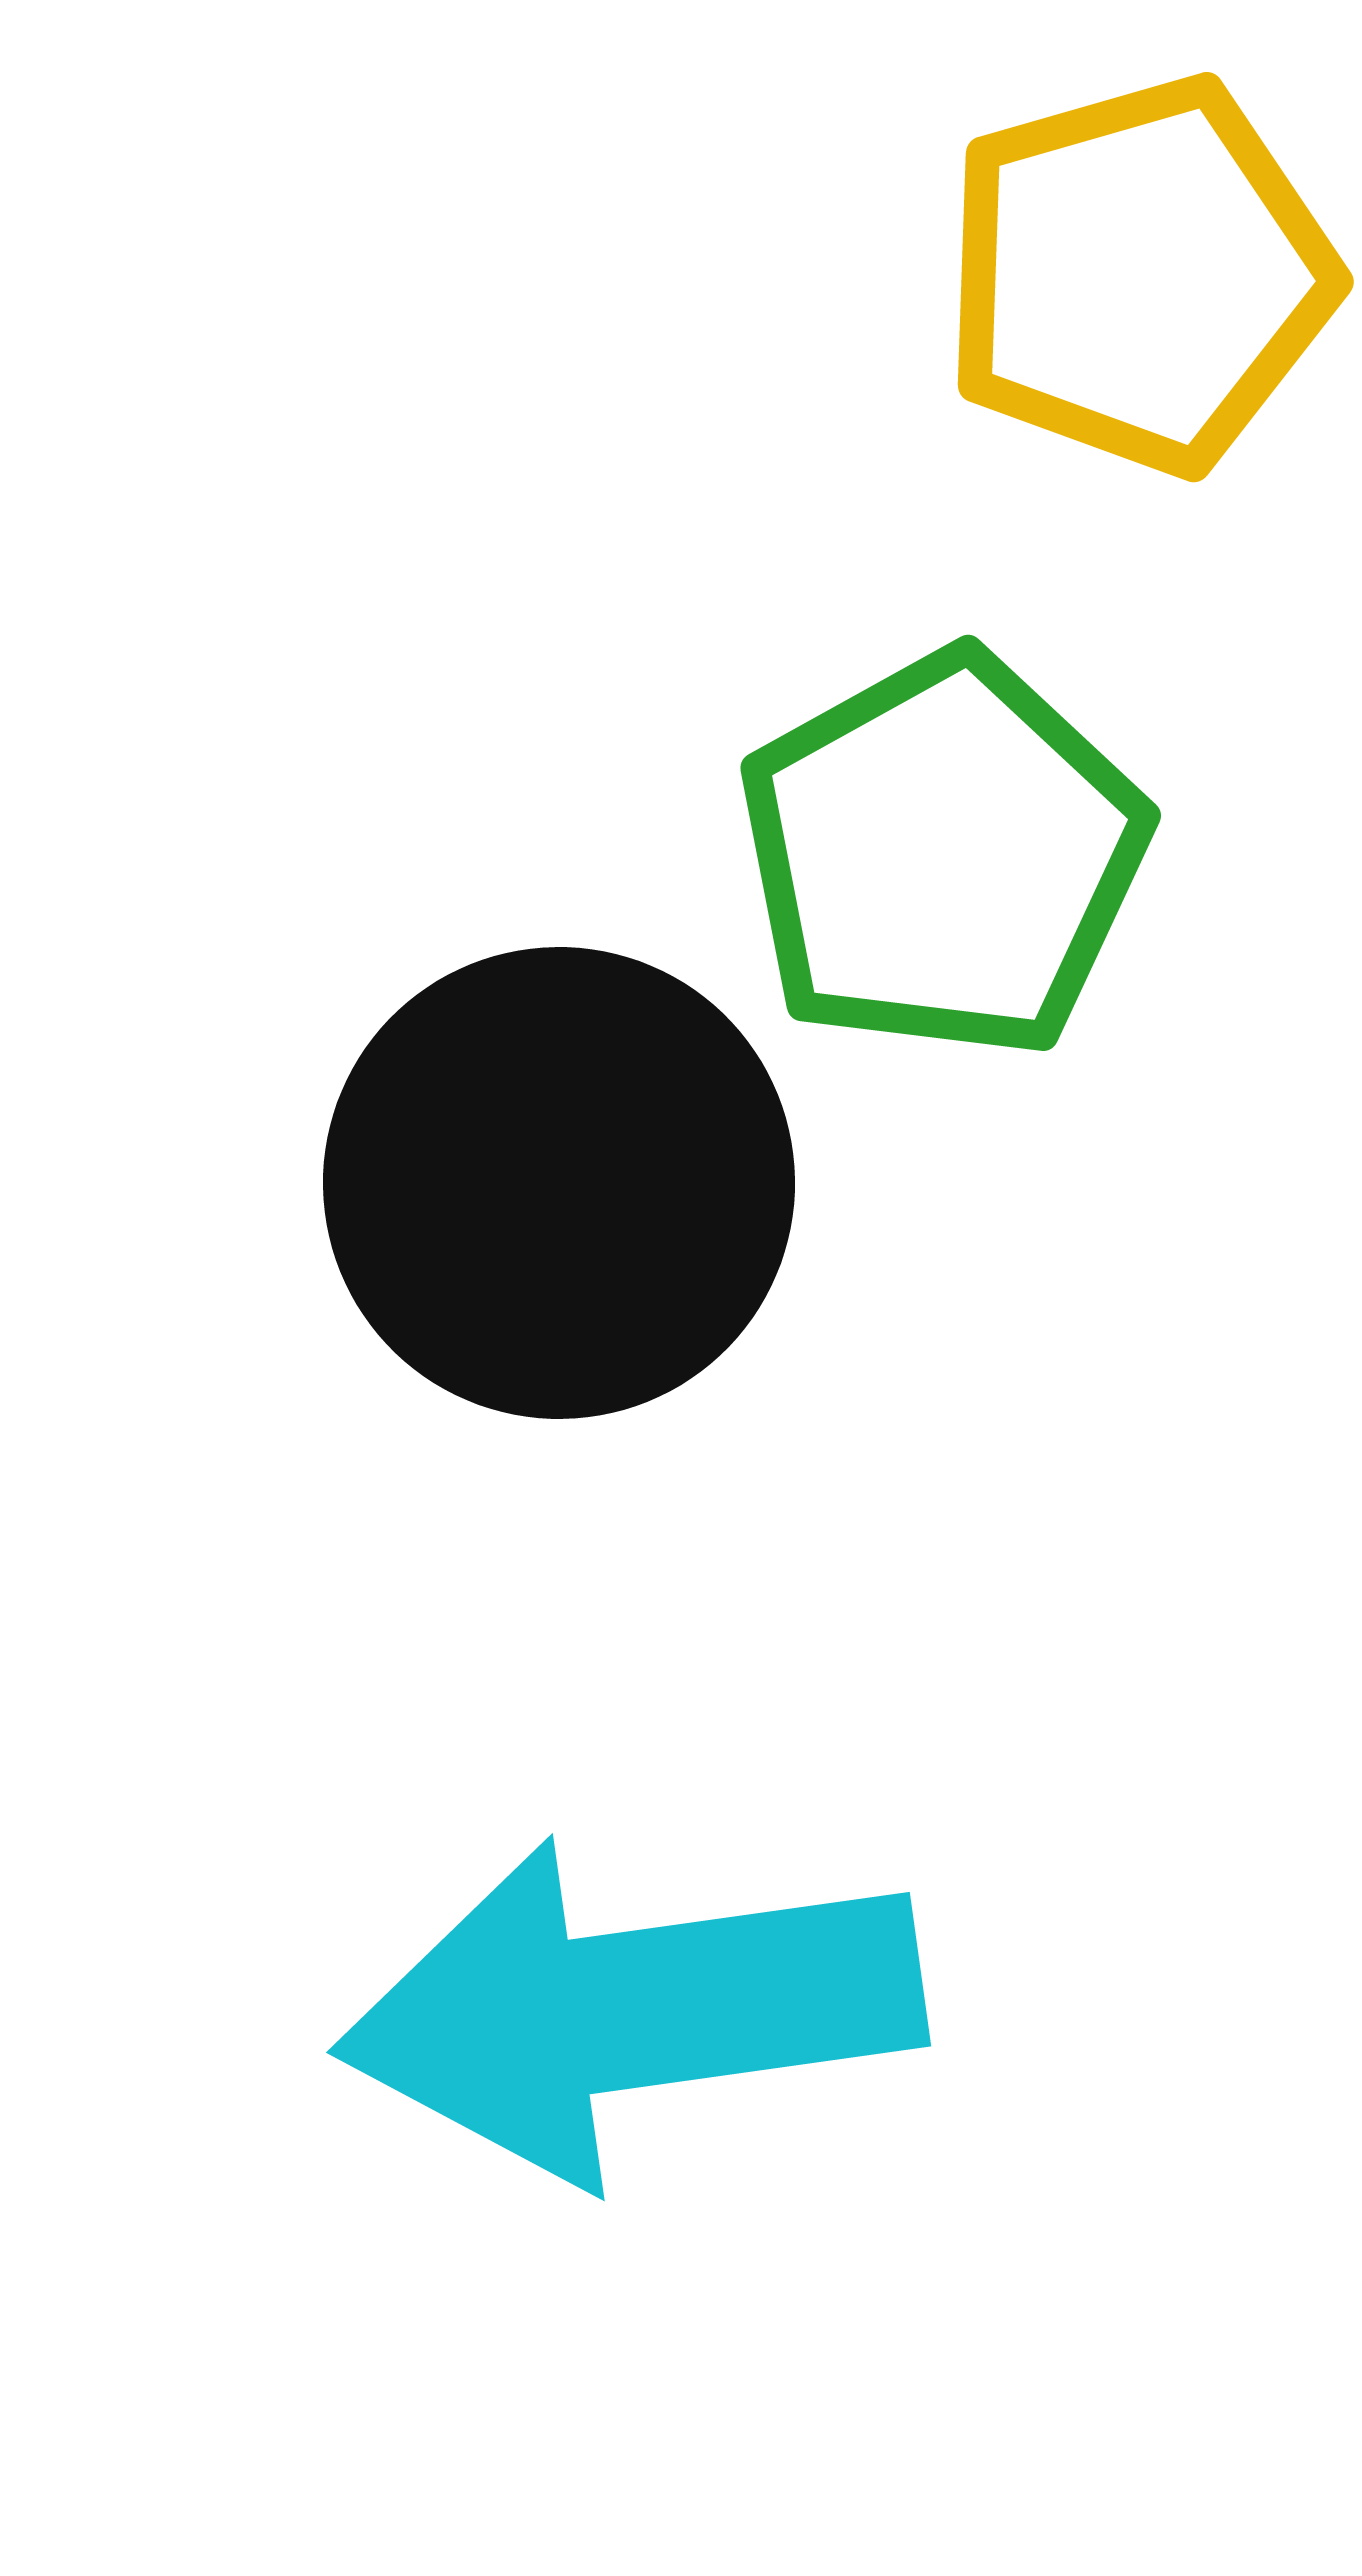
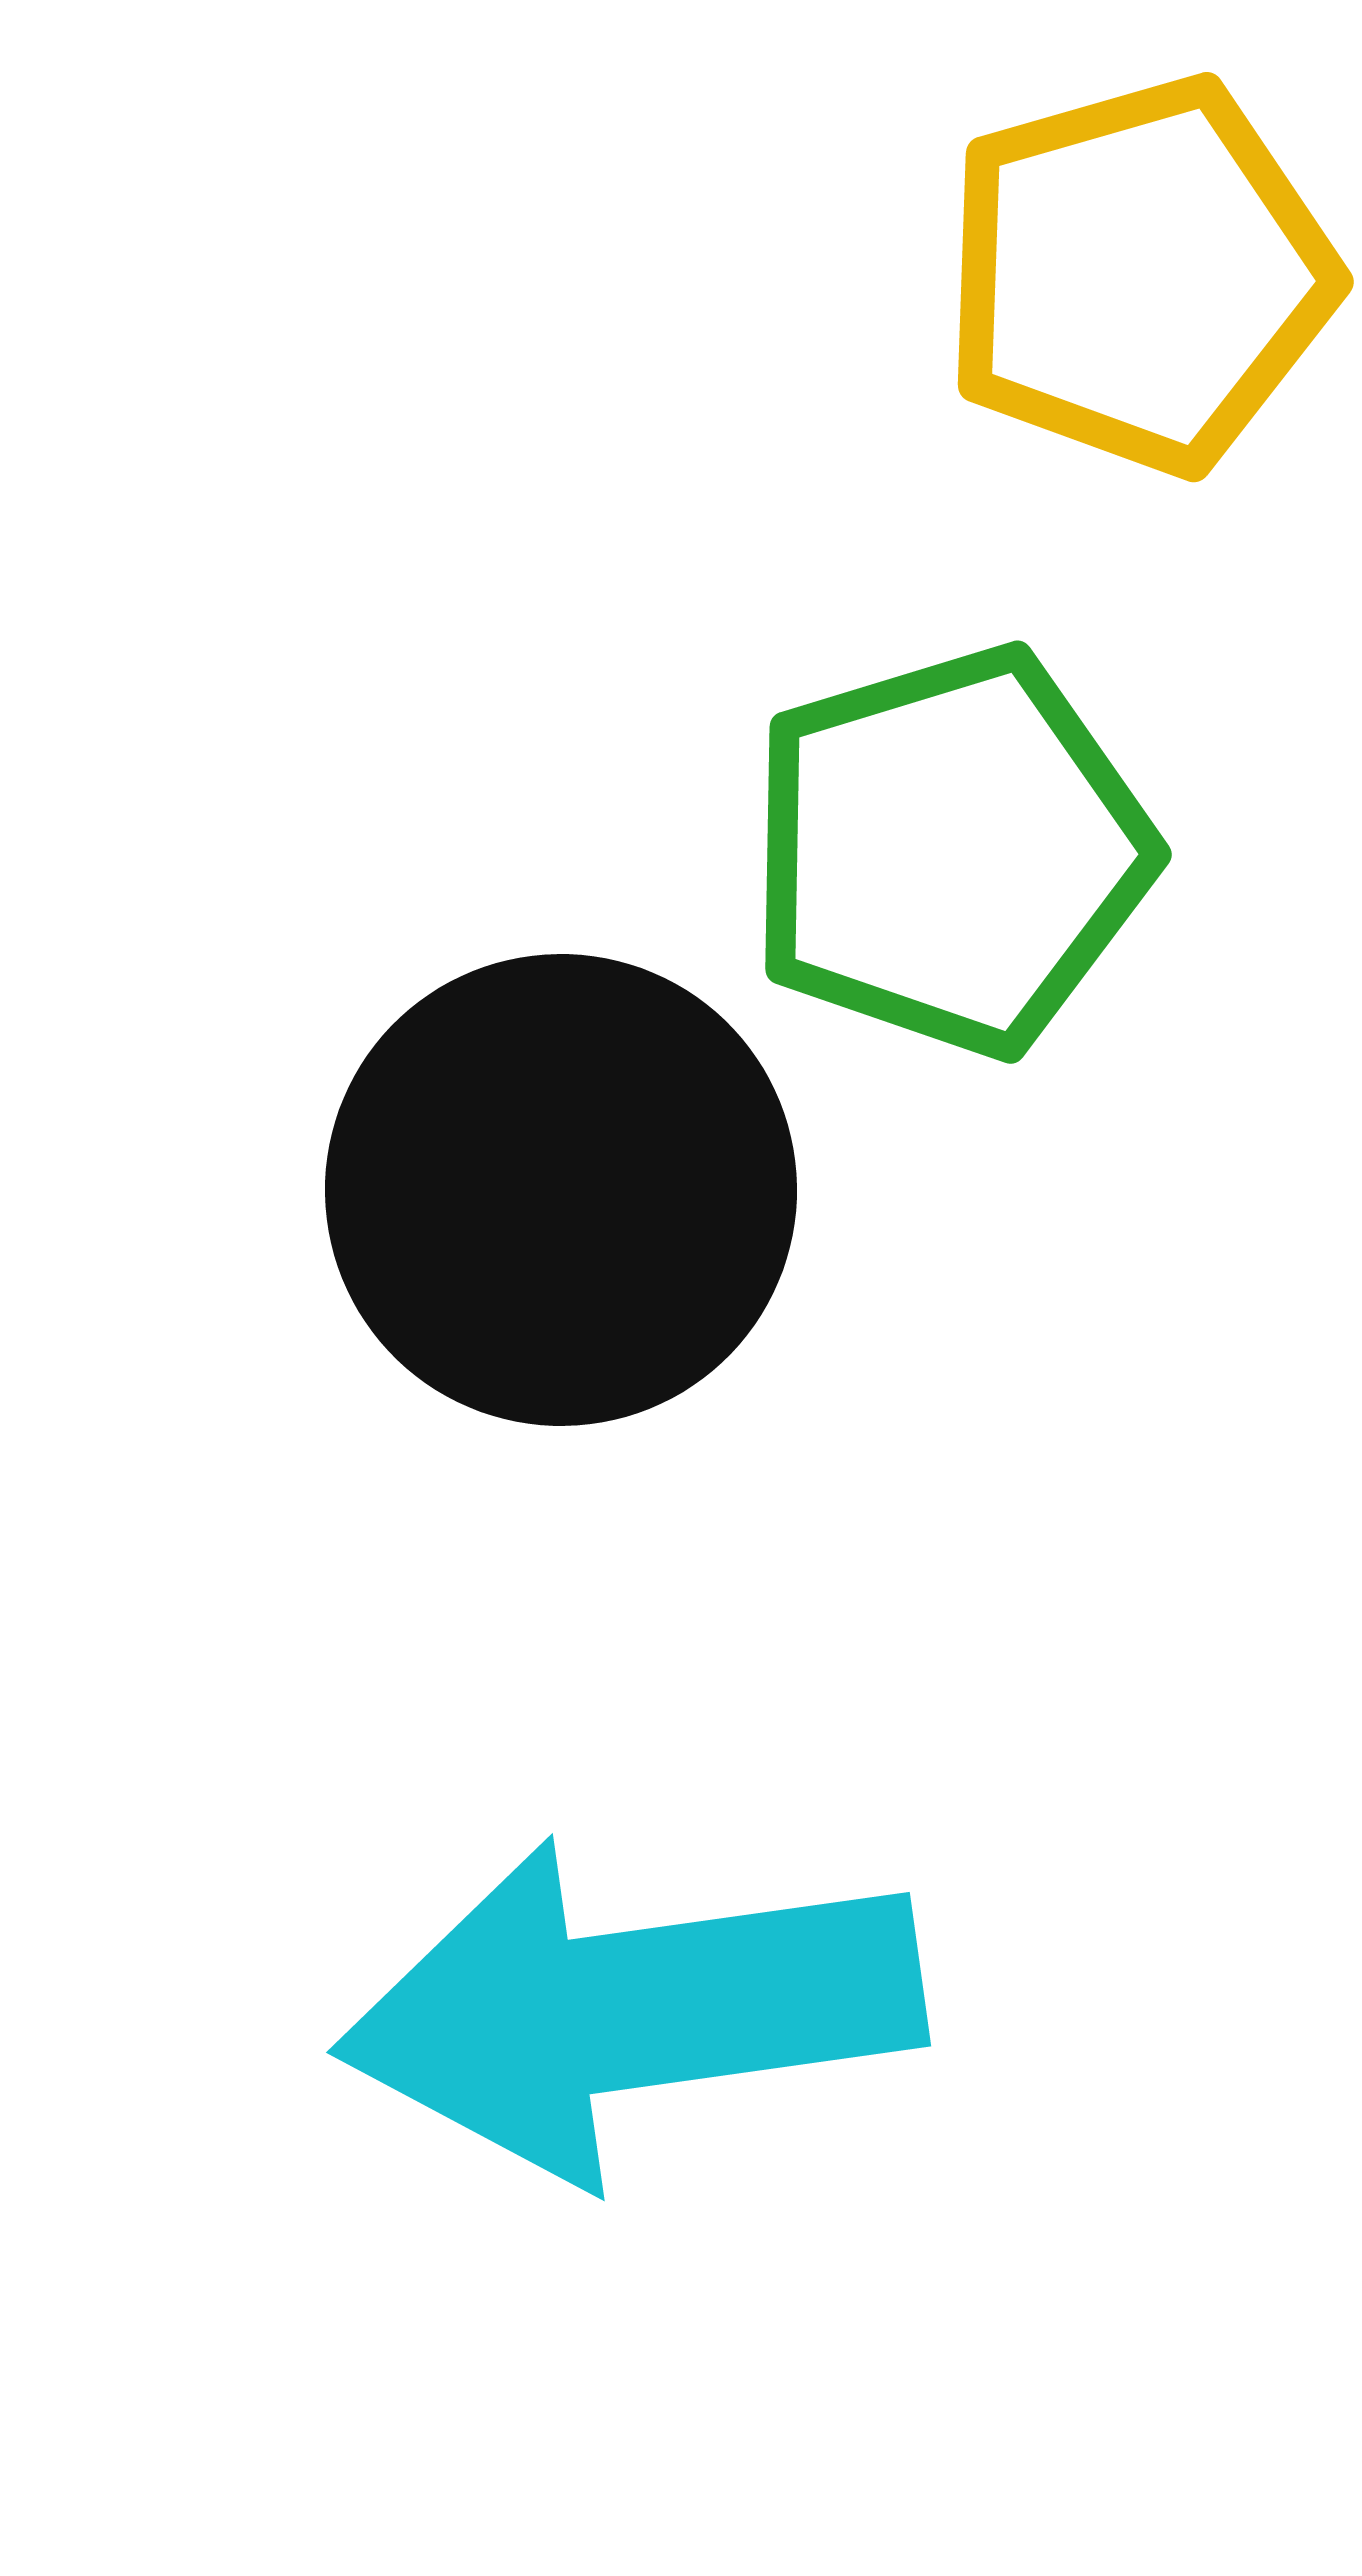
green pentagon: moved 7 px right, 4 px up; rotated 12 degrees clockwise
black circle: moved 2 px right, 7 px down
